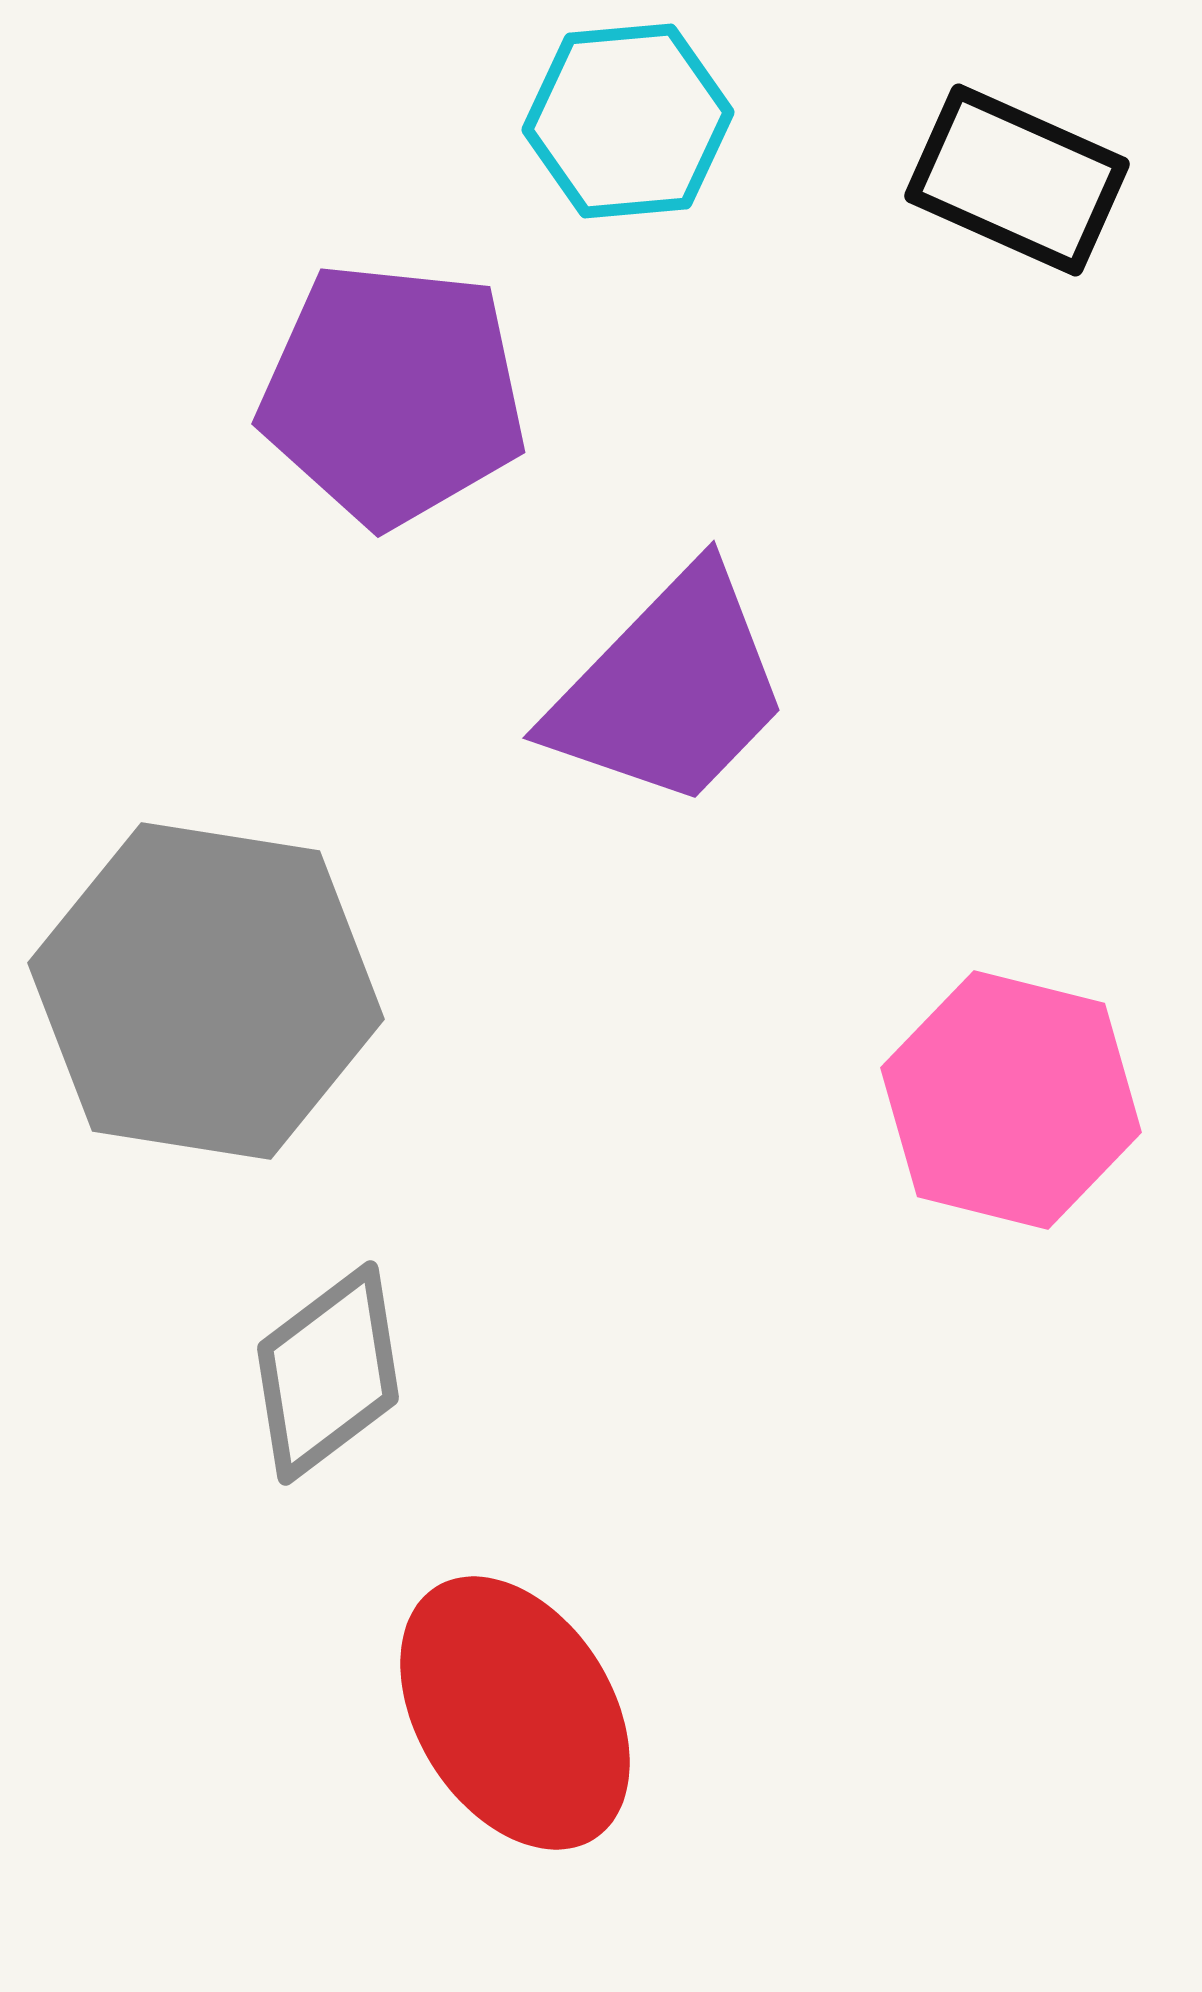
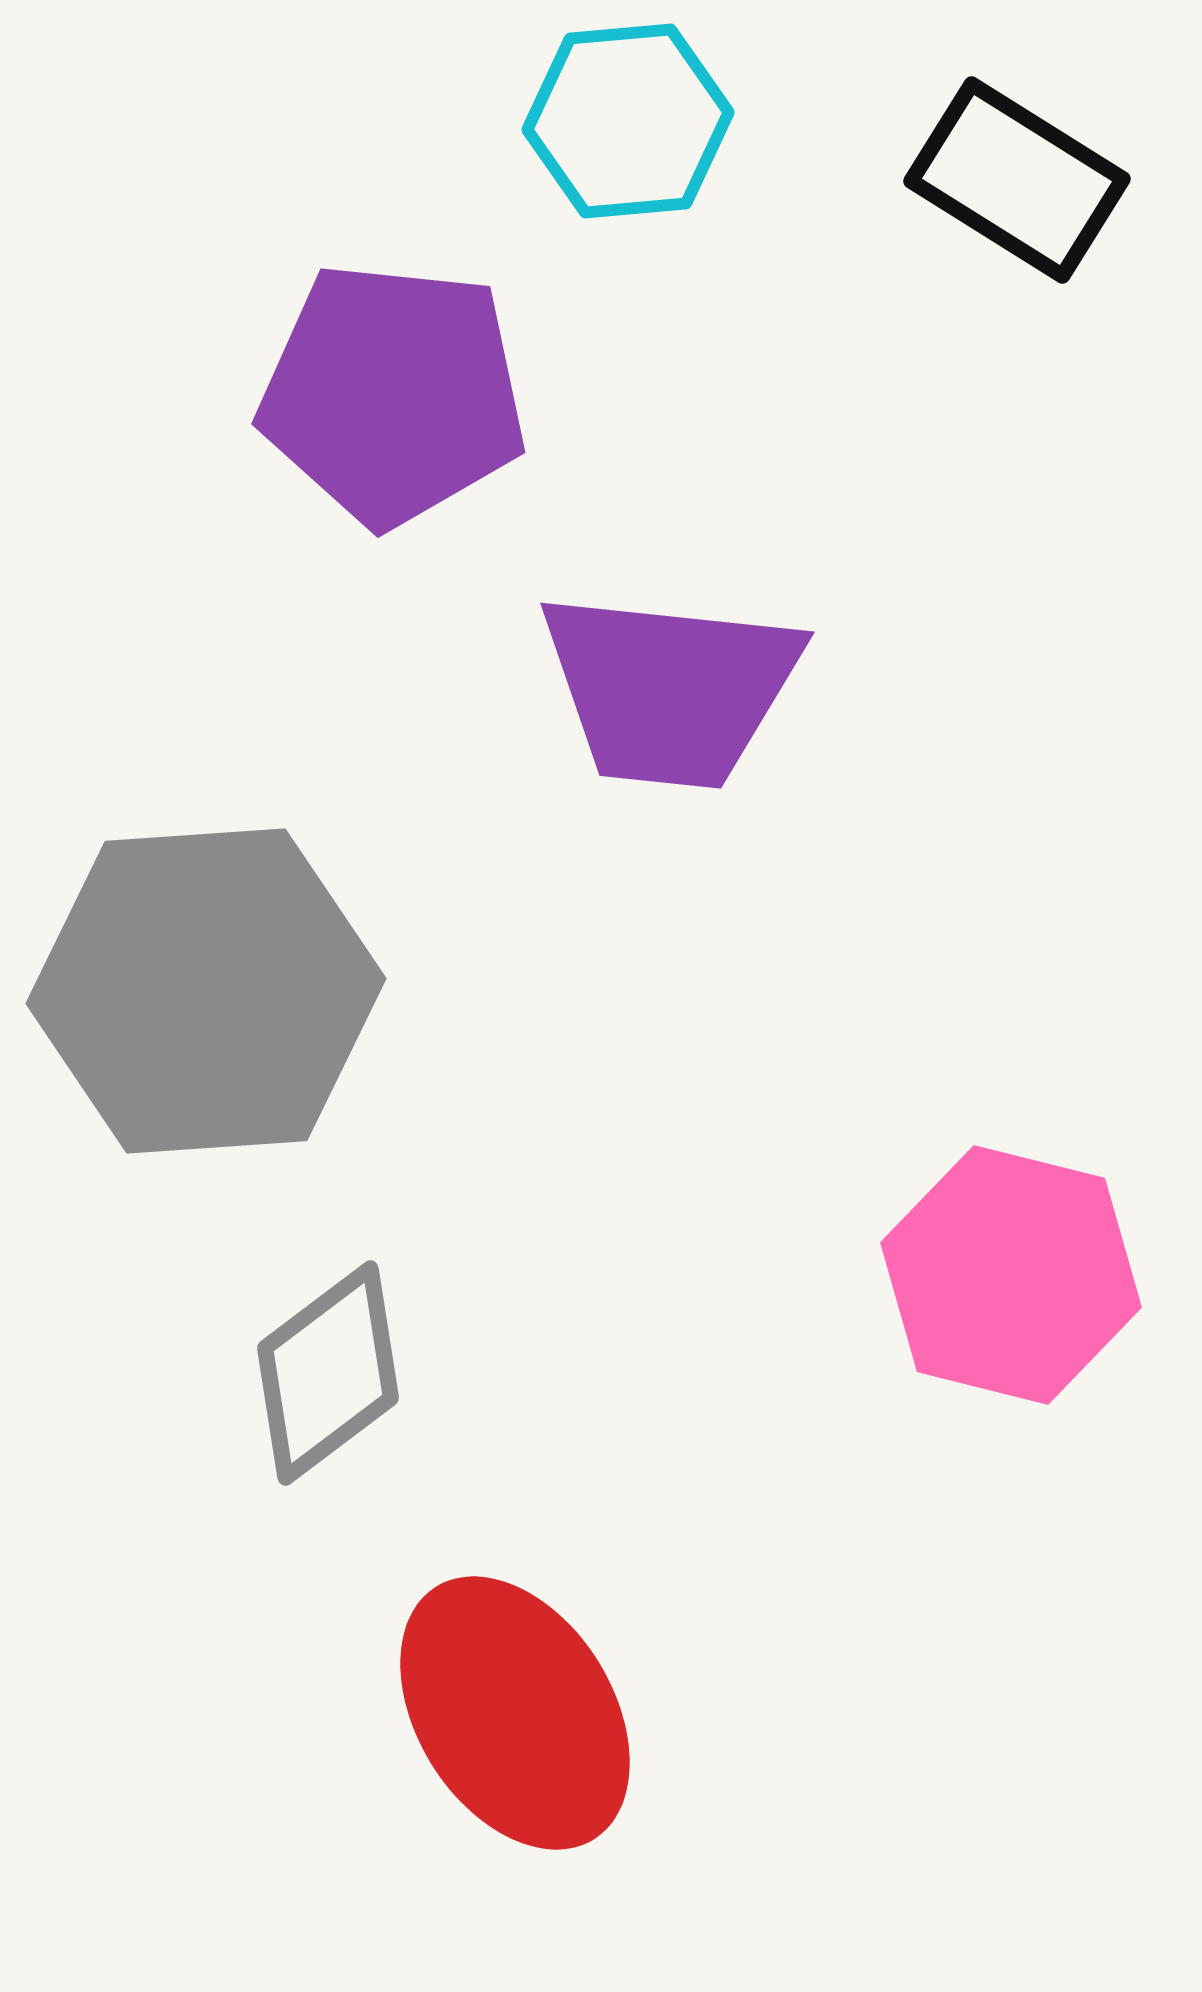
black rectangle: rotated 8 degrees clockwise
purple trapezoid: rotated 52 degrees clockwise
gray hexagon: rotated 13 degrees counterclockwise
pink hexagon: moved 175 px down
